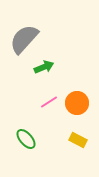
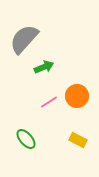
orange circle: moved 7 px up
